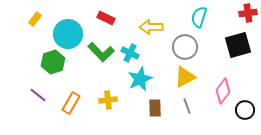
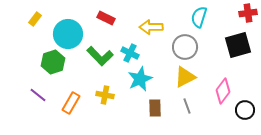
green L-shape: moved 1 px left, 4 px down
yellow cross: moved 3 px left, 5 px up; rotated 18 degrees clockwise
